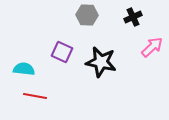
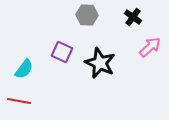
black cross: rotated 30 degrees counterclockwise
pink arrow: moved 2 px left
black star: moved 1 px left, 1 px down; rotated 12 degrees clockwise
cyan semicircle: rotated 120 degrees clockwise
red line: moved 16 px left, 5 px down
